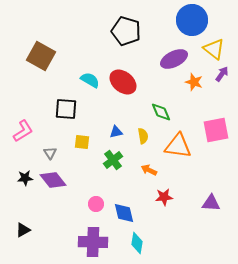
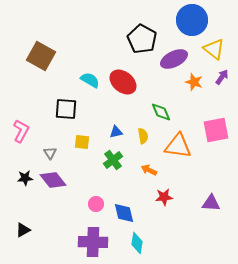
black pentagon: moved 16 px right, 8 px down; rotated 12 degrees clockwise
purple arrow: moved 3 px down
pink L-shape: moved 2 px left; rotated 30 degrees counterclockwise
